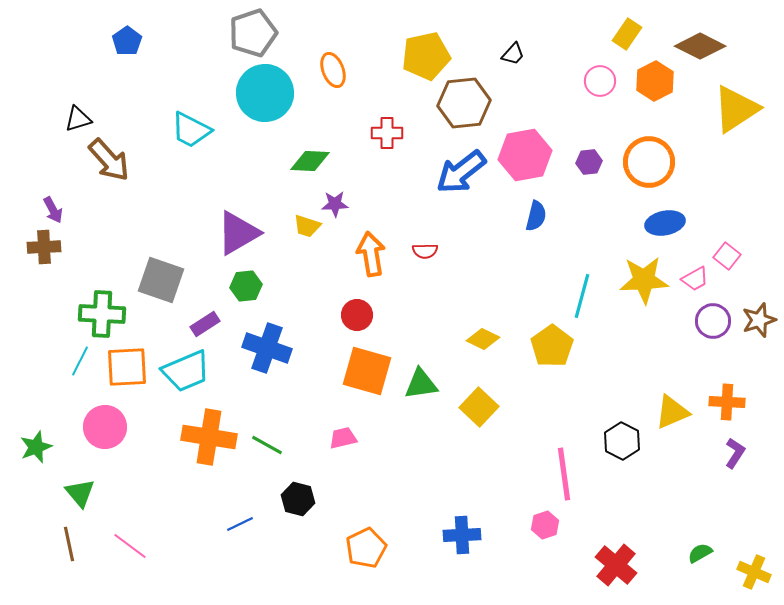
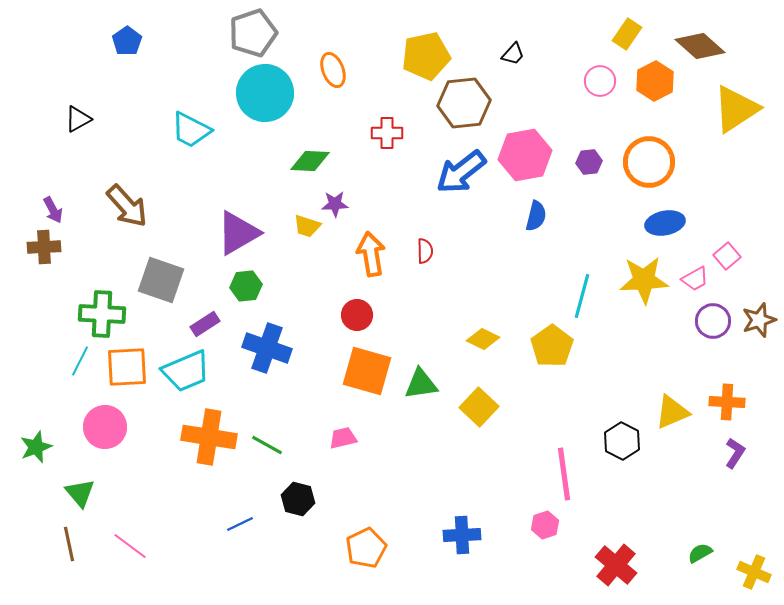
brown diamond at (700, 46): rotated 15 degrees clockwise
black triangle at (78, 119): rotated 12 degrees counterclockwise
brown arrow at (109, 160): moved 18 px right, 46 px down
red semicircle at (425, 251): rotated 90 degrees counterclockwise
pink square at (727, 256): rotated 12 degrees clockwise
